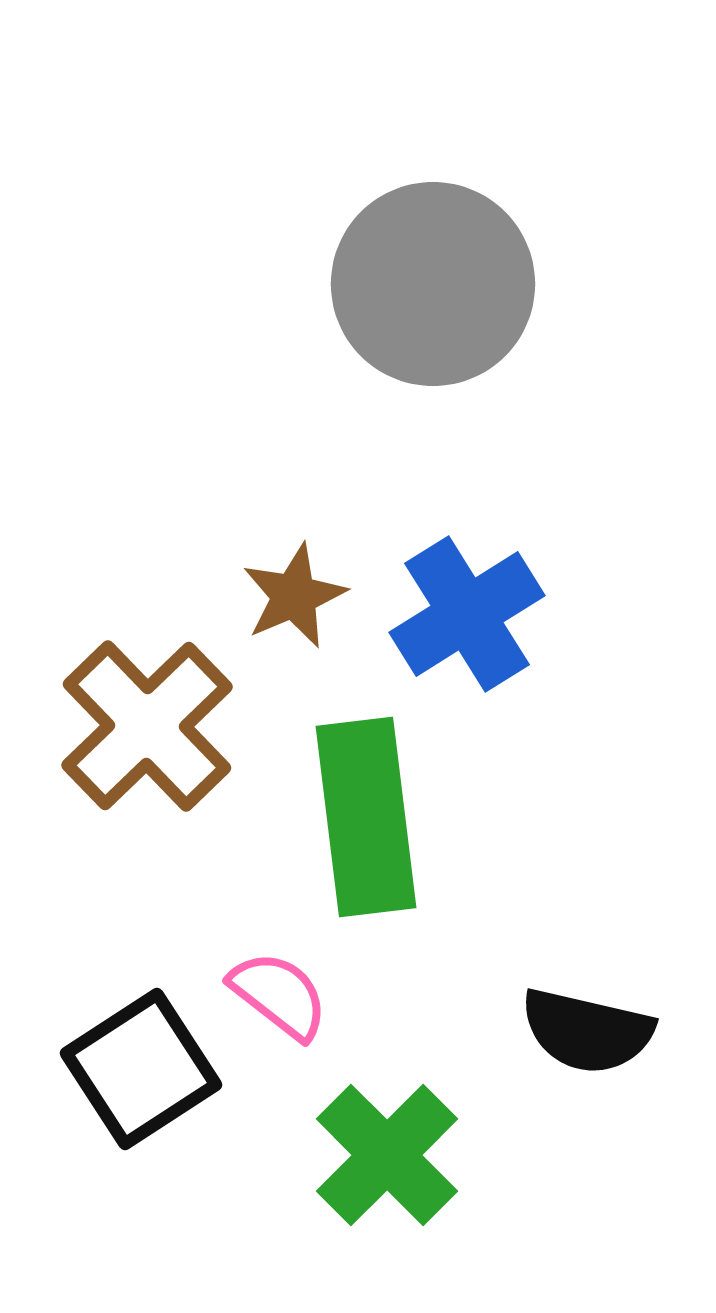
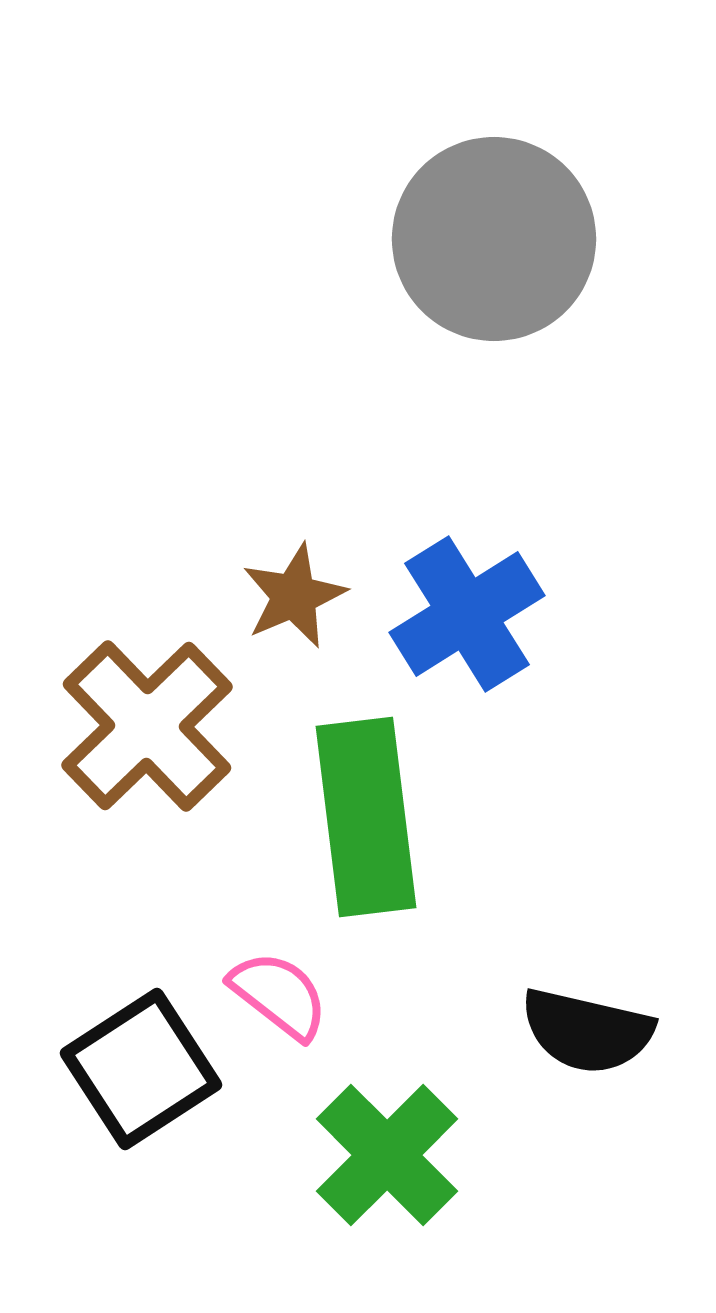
gray circle: moved 61 px right, 45 px up
